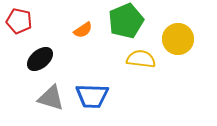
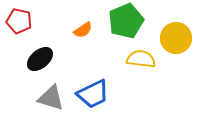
yellow circle: moved 2 px left, 1 px up
blue trapezoid: moved 1 px right, 2 px up; rotated 28 degrees counterclockwise
